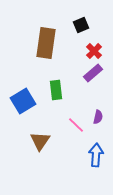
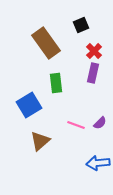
brown rectangle: rotated 44 degrees counterclockwise
purple rectangle: rotated 36 degrees counterclockwise
green rectangle: moved 7 px up
blue square: moved 6 px right, 4 px down
purple semicircle: moved 2 px right, 6 px down; rotated 32 degrees clockwise
pink line: rotated 24 degrees counterclockwise
brown triangle: rotated 15 degrees clockwise
blue arrow: moved 2 px right, 8 px down; rotated 100 degrees counterclockwise
